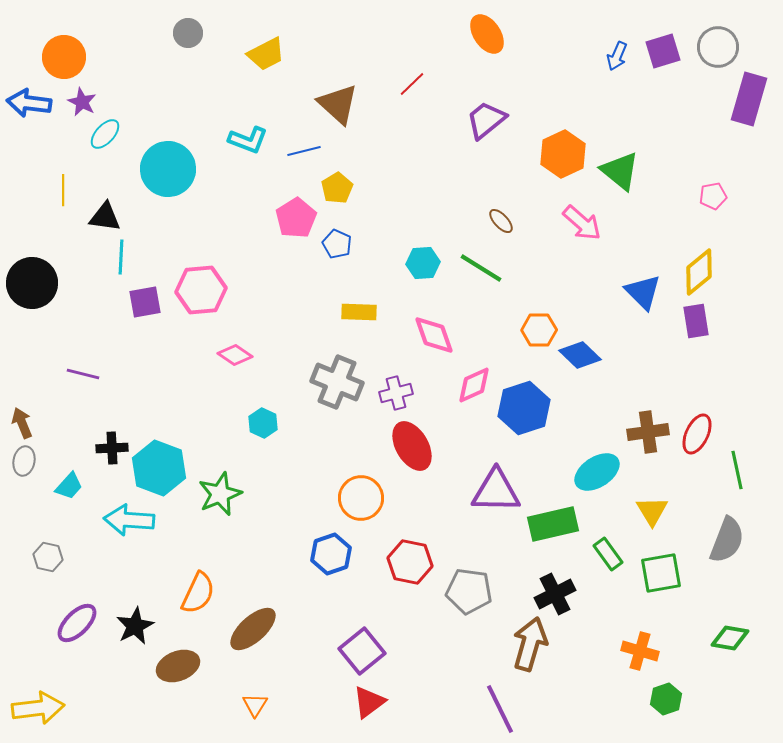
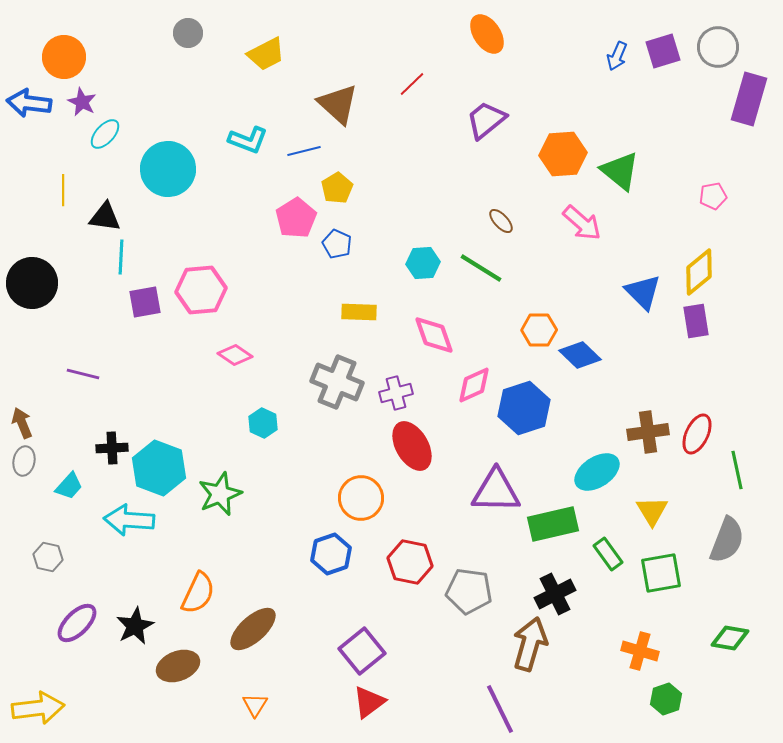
orange hexagon at (563, 154): rotated 21 degrees clockwise
